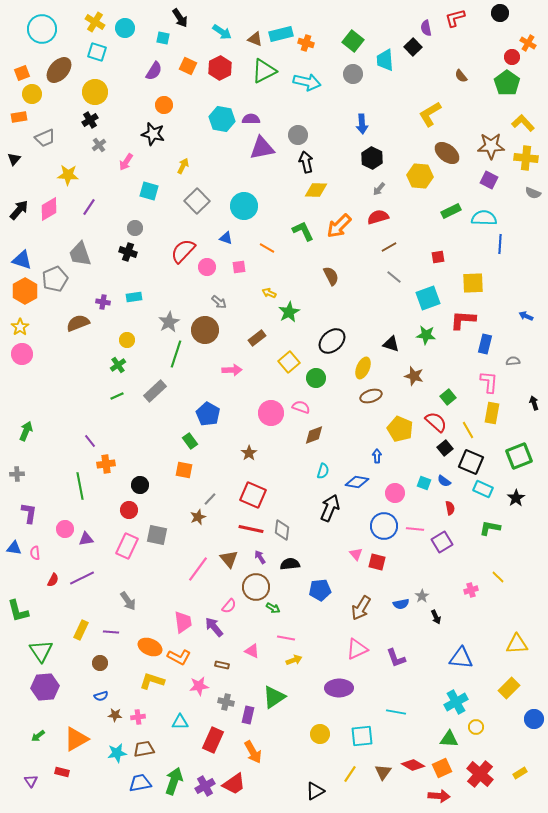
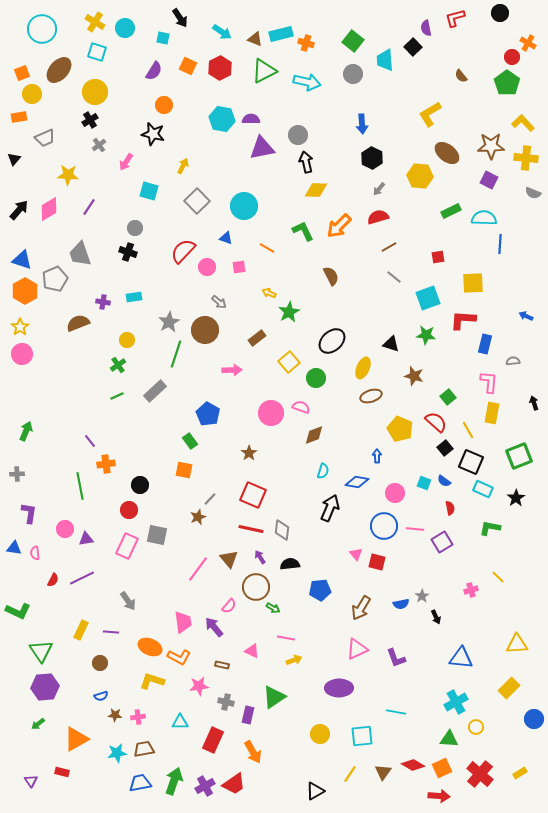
green L-shape at (18, 611): rotated 50 degrees counterclockwise
green arrow at (38, 736): moved 12 px up
